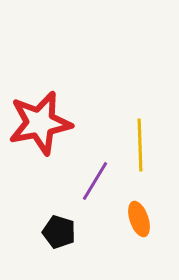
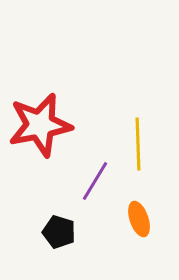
red star: moved 2 px down
yellow line: moved 2 px left, 1 px up
